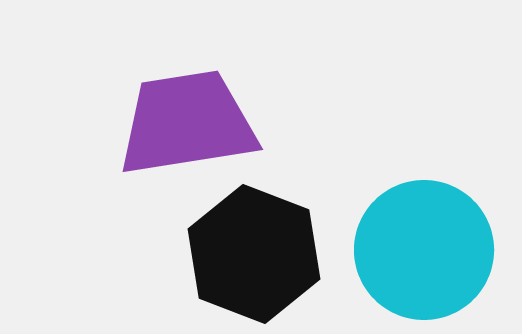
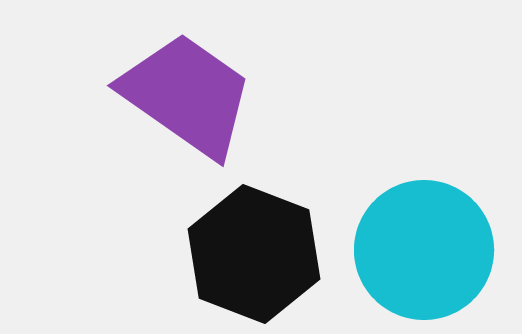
purple trapezoid: moved 28 px up; rotated 44 degrees clockwise
